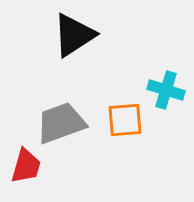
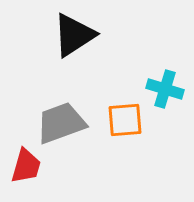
cyan cross: moved 1 px left, 1 px up
